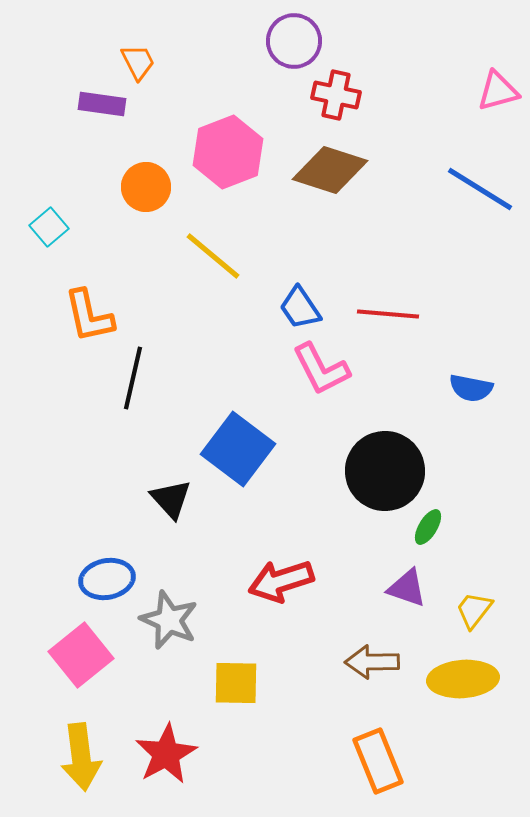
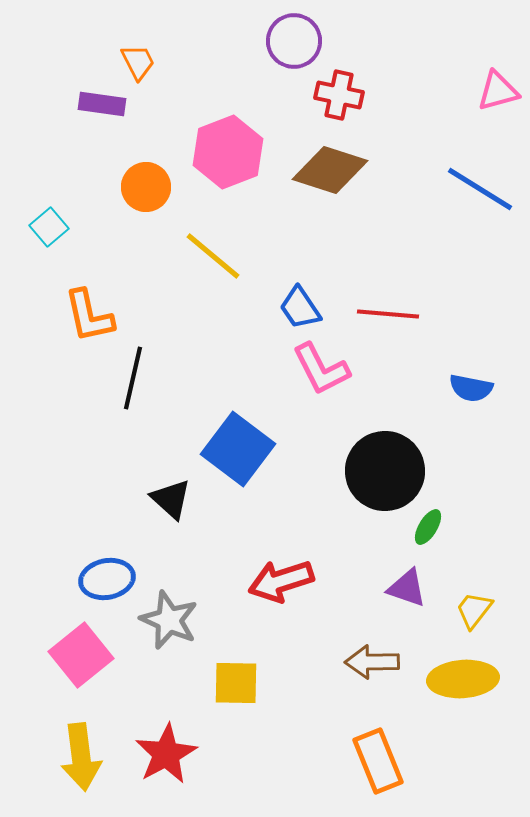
red cross: moved 3 px right
black triangle: rotated 6 degrees counterclockwise
